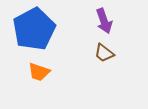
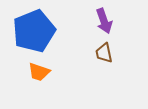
blue pentagon: moved 2 px down; rotated 6 degrees clockwise
brown trapezoid: rotated 40 degrees clockwise
